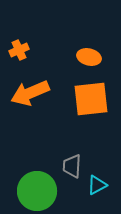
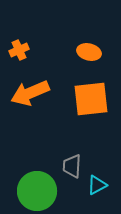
orange ellipse: moved 5 px up
